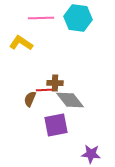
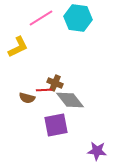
pink line: rotated 30 degrees counterclockwise
yellow L-shape: moved 3 px left, 4 px down; rotated 120 degrees clockwise
brown cross: rotated 21 degrees clockwise
brown semicircle: moved 3 px left, 1 px up; rotated 98 degrees counterclockwise
purple star: moved 6 px right, 3 px up
